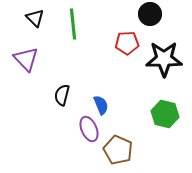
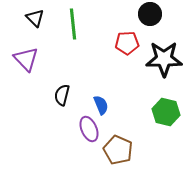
green hexagon: moved 1 px right, 2 px up
